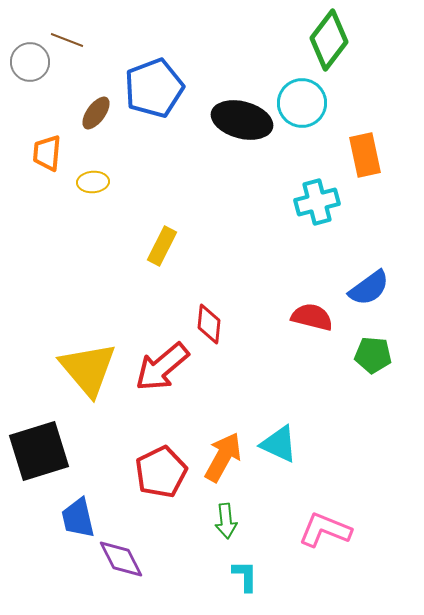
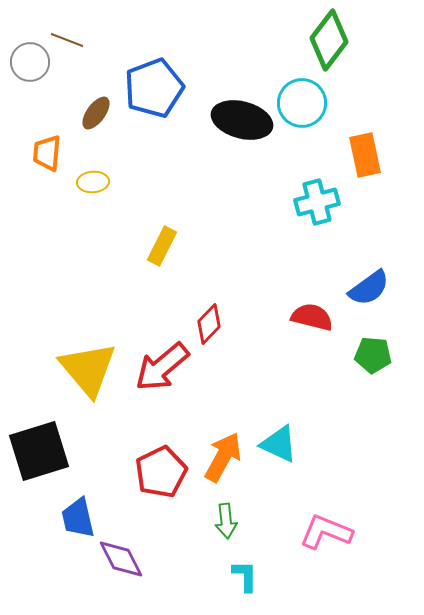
red diamond: rotated 39 degrees clockwise
pink L-shape: moved 1 px right, 2 px down
